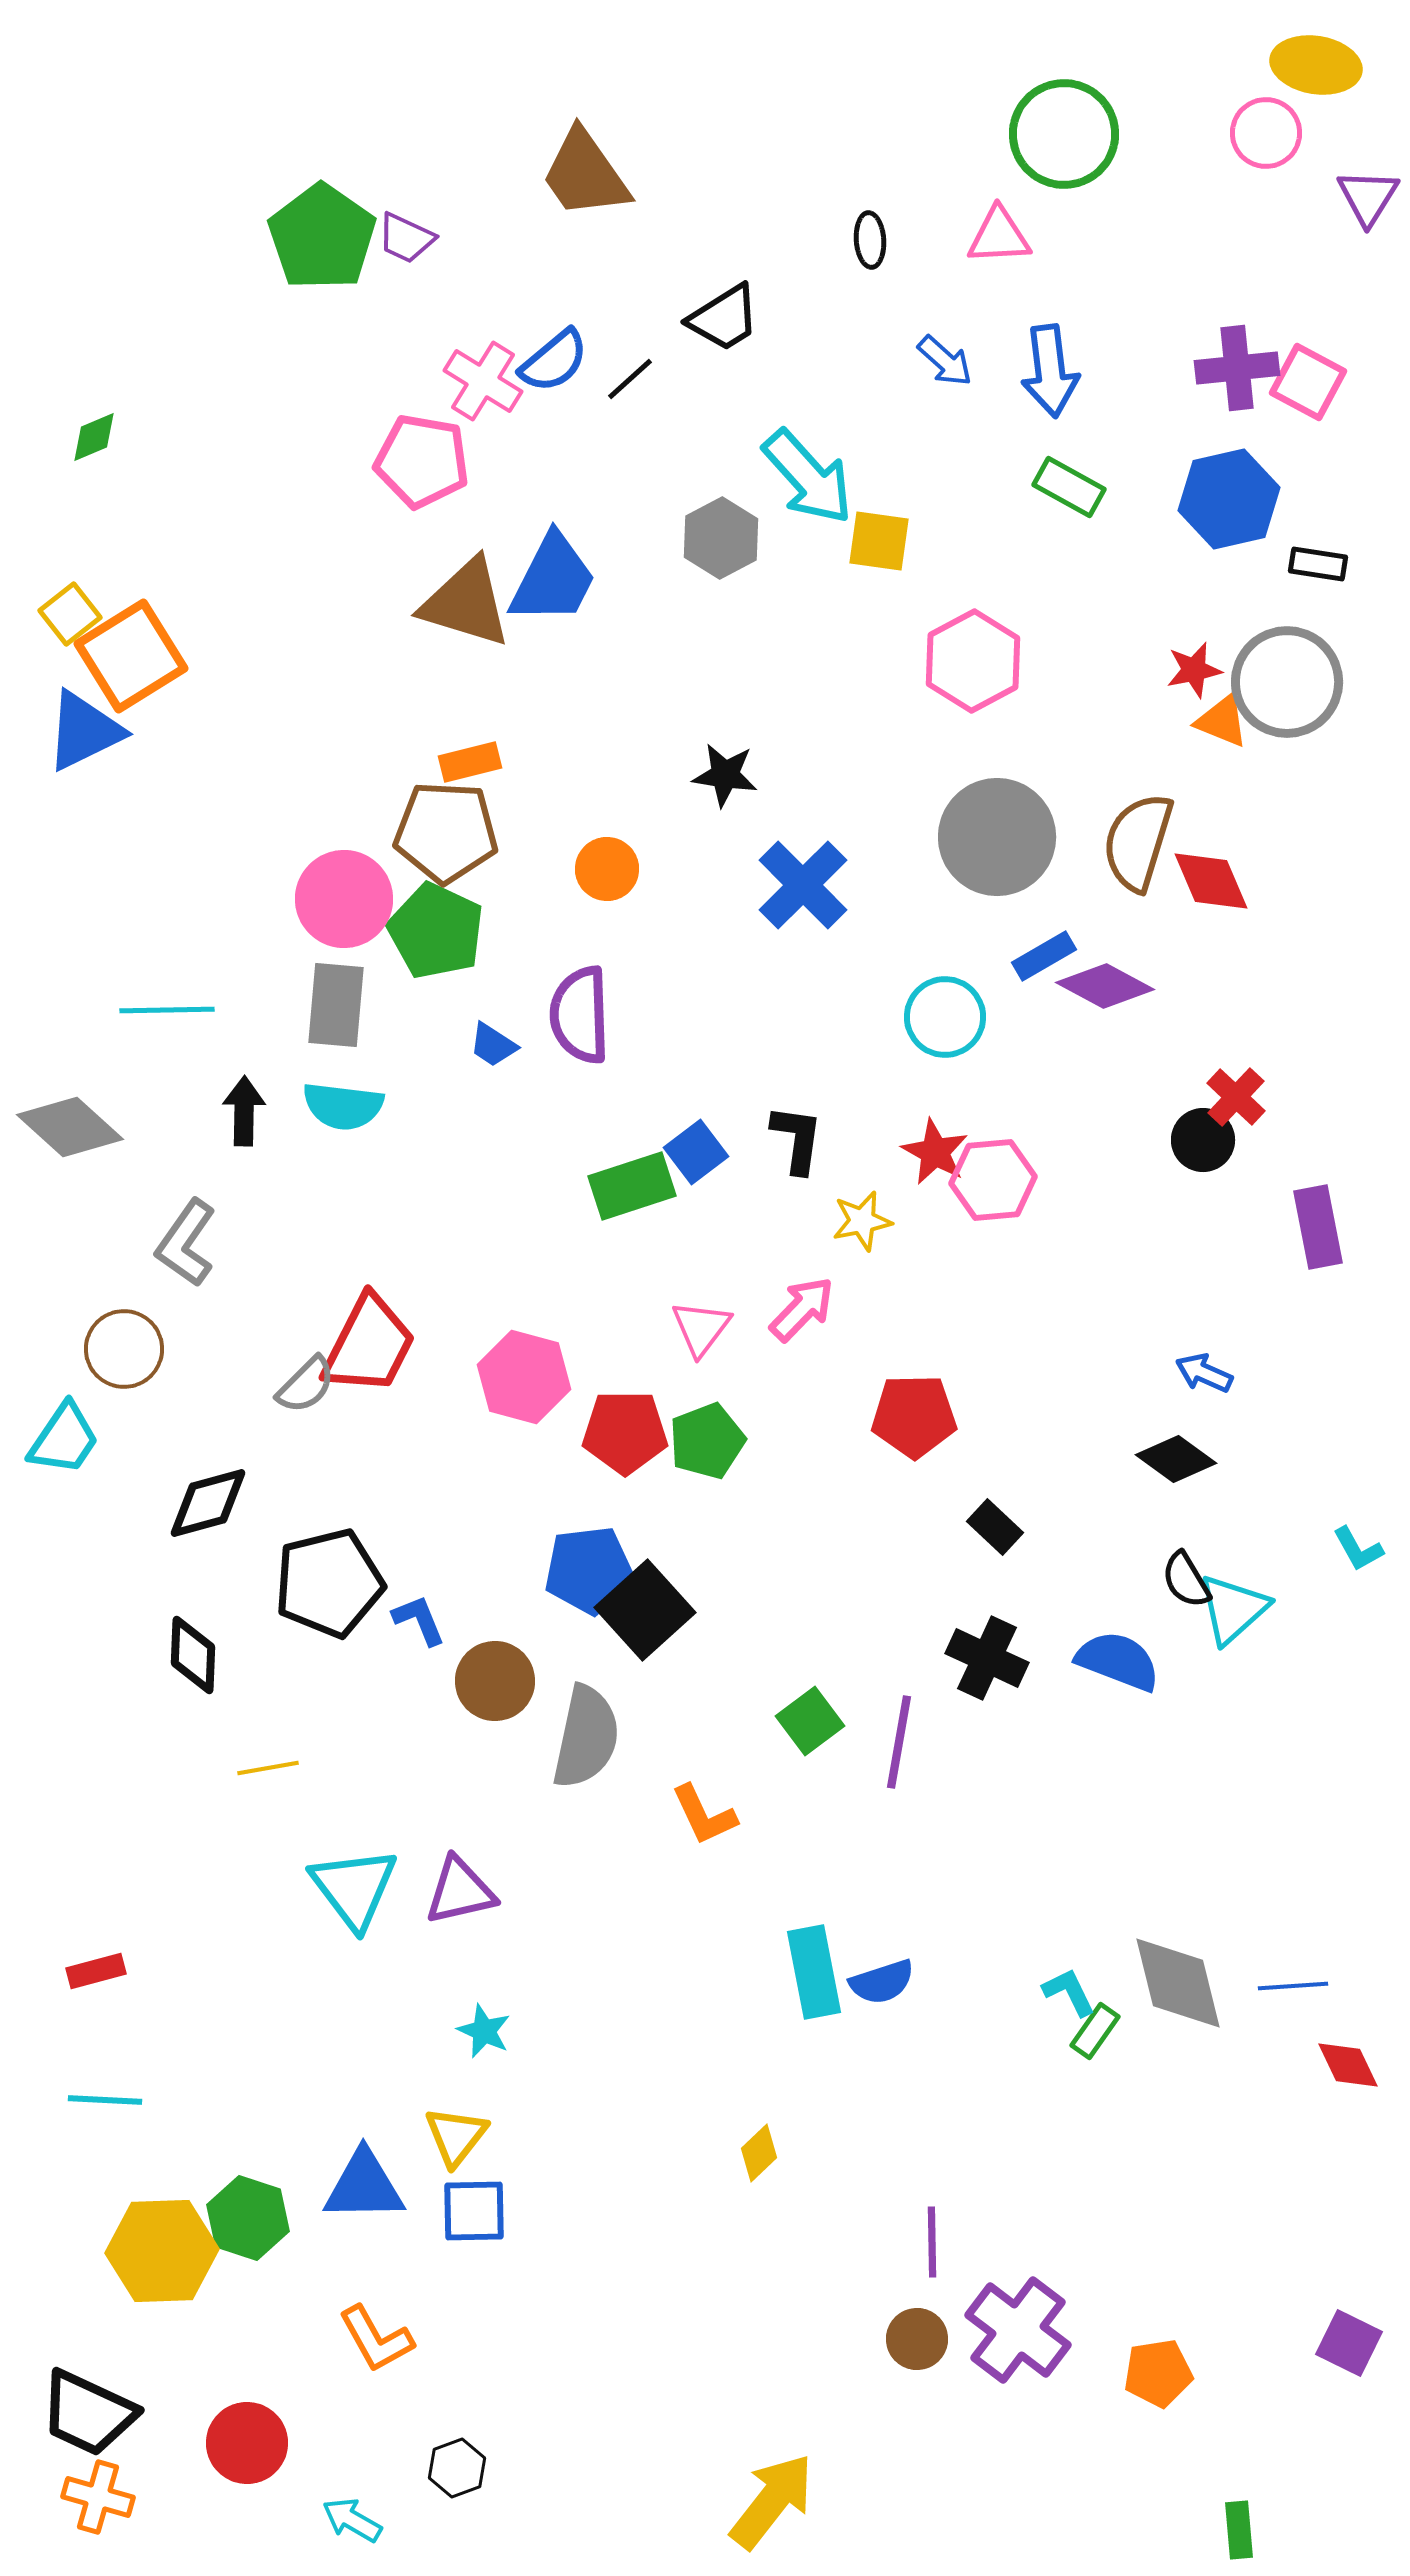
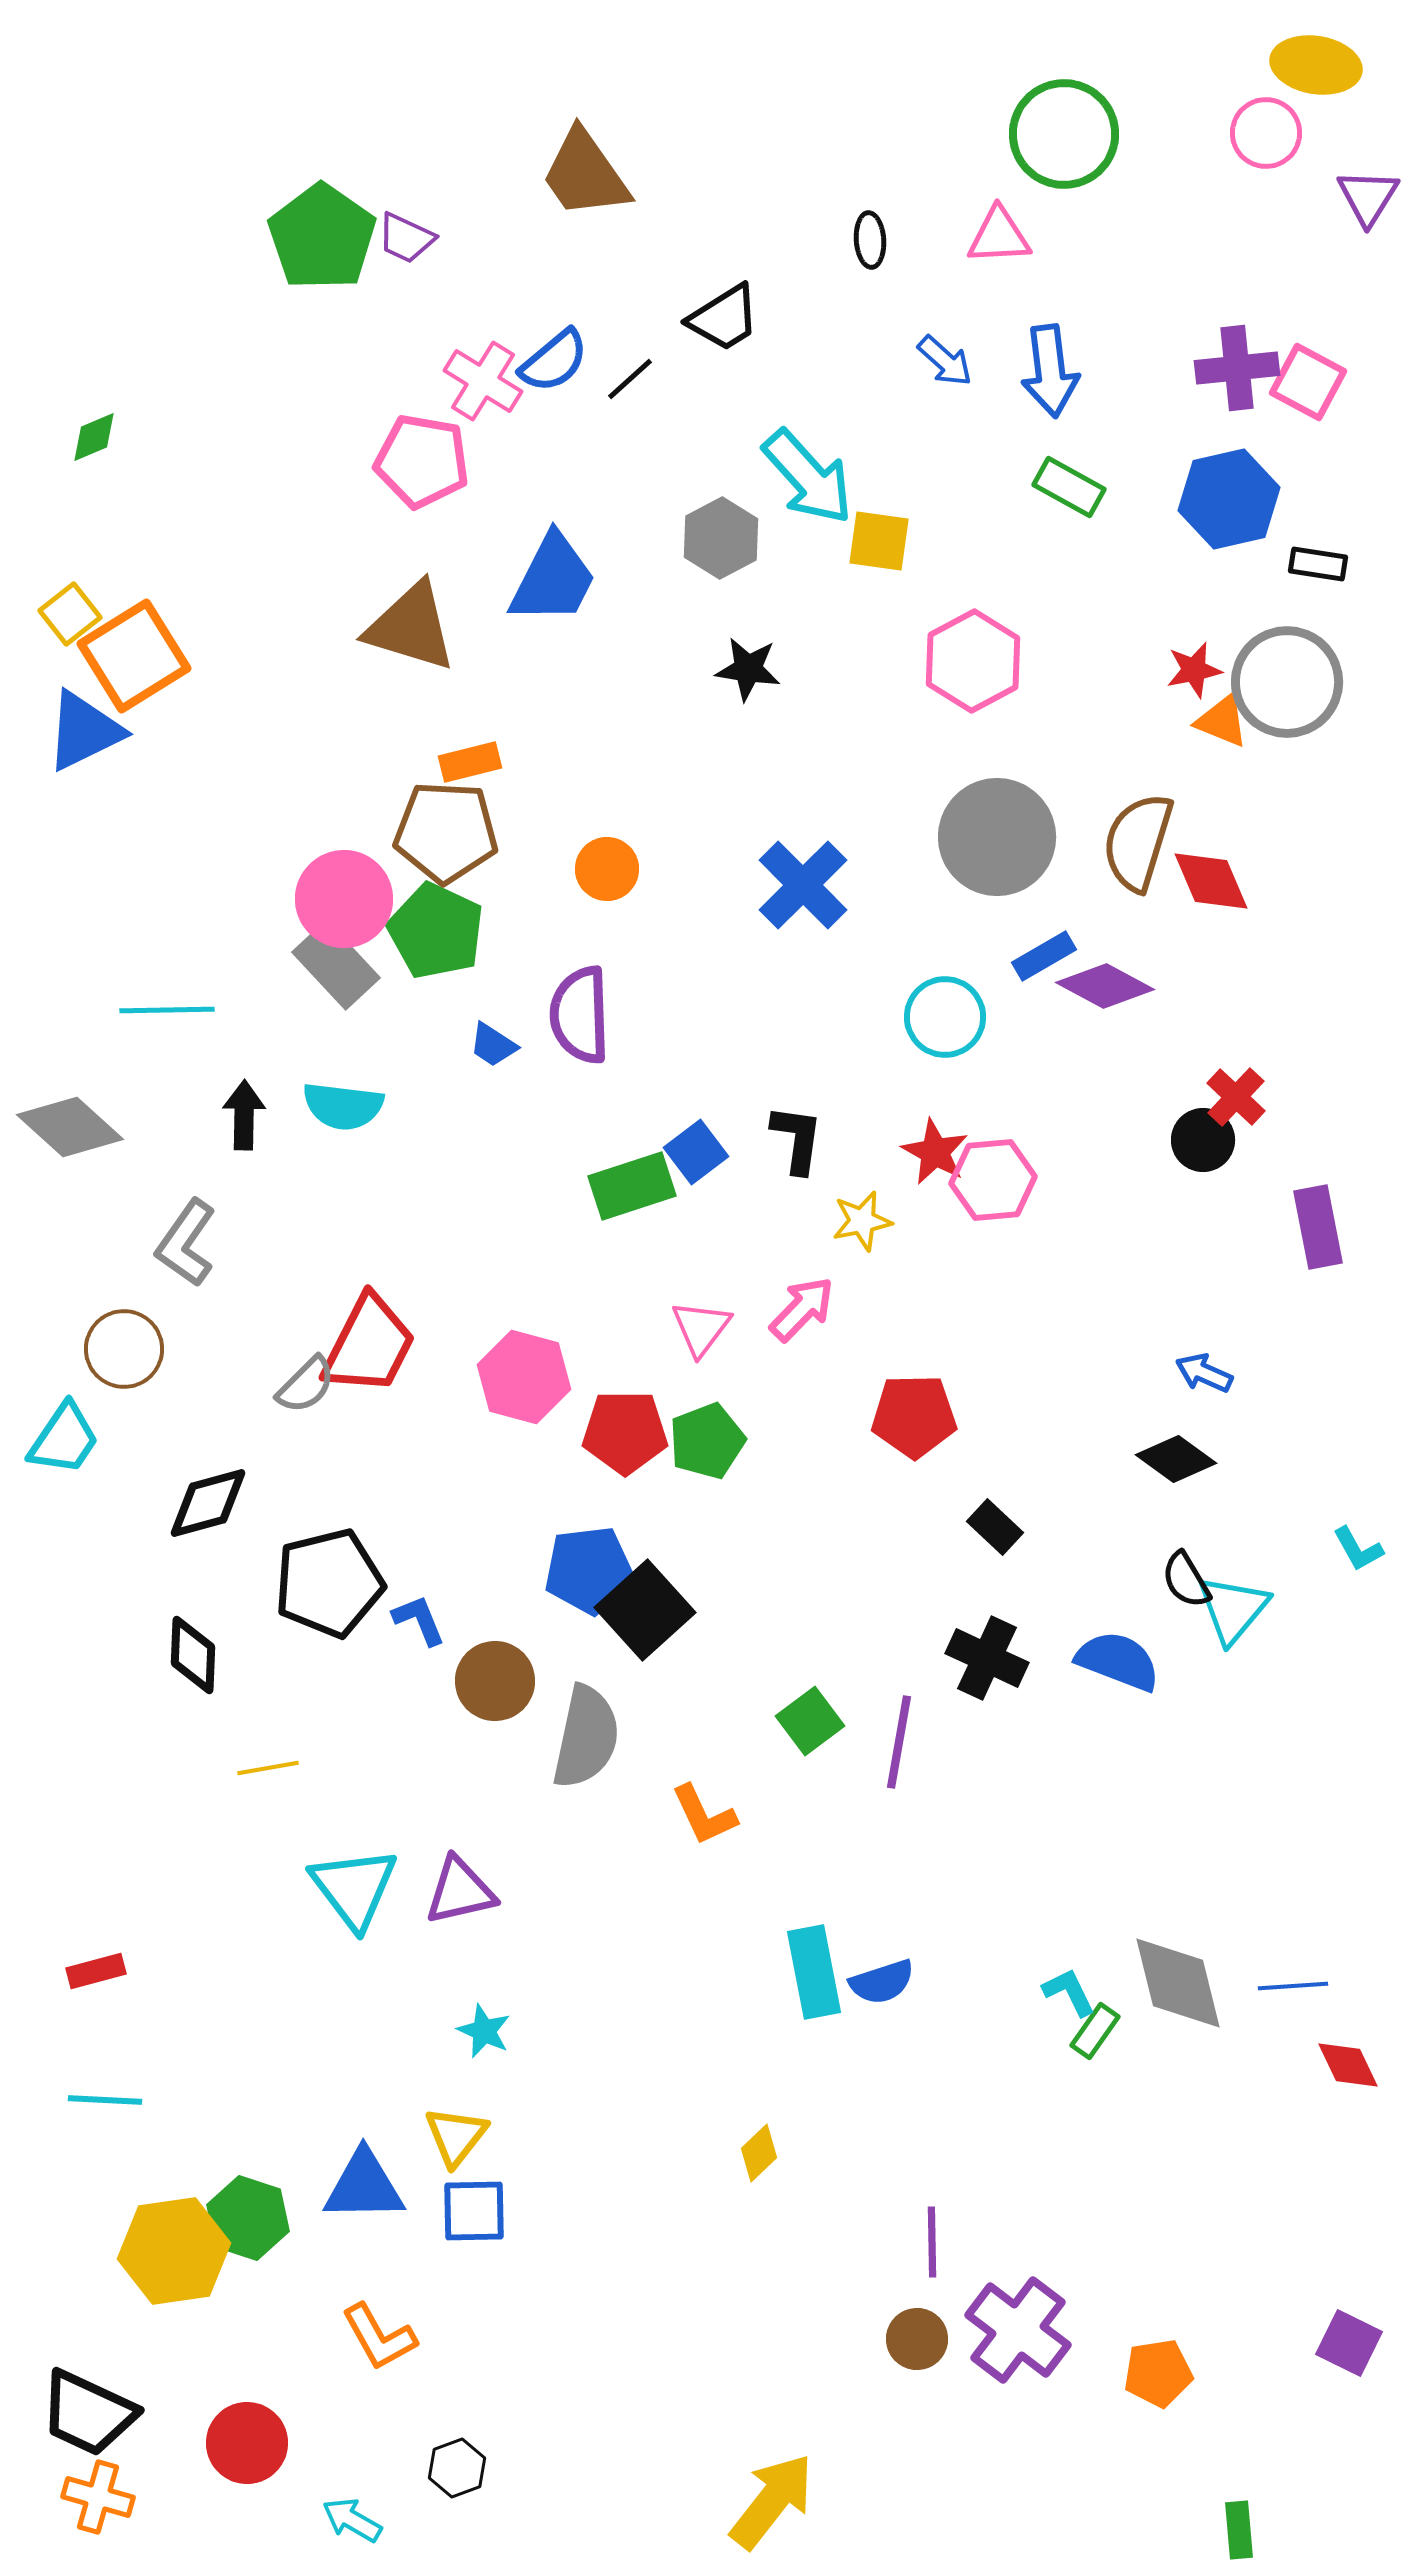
brown triangle at (466, 603): moved 55 px left, 24 px down
orange square at (131, 656): moved 3 px right
black star at (725, 775): moved 23 px right, 106 px up
gray rectangle at (336, 1005): moved 40 px up; rotated 48 degrees counterclockwise
black arrow at (244, 1111): moved 4 px down
cyan triangle at (1233, 1609): rotated 8 degrees counterclockwise
yellow hexagon at (162, 2251): moved 12 px right; rotated 6 degrees counterclockwise
orange L-shape at (376, 2339): moved 3 px right, 2 px up
